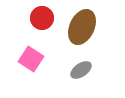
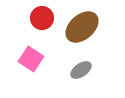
brown ellipse: rotated 24 degrees clockwise
